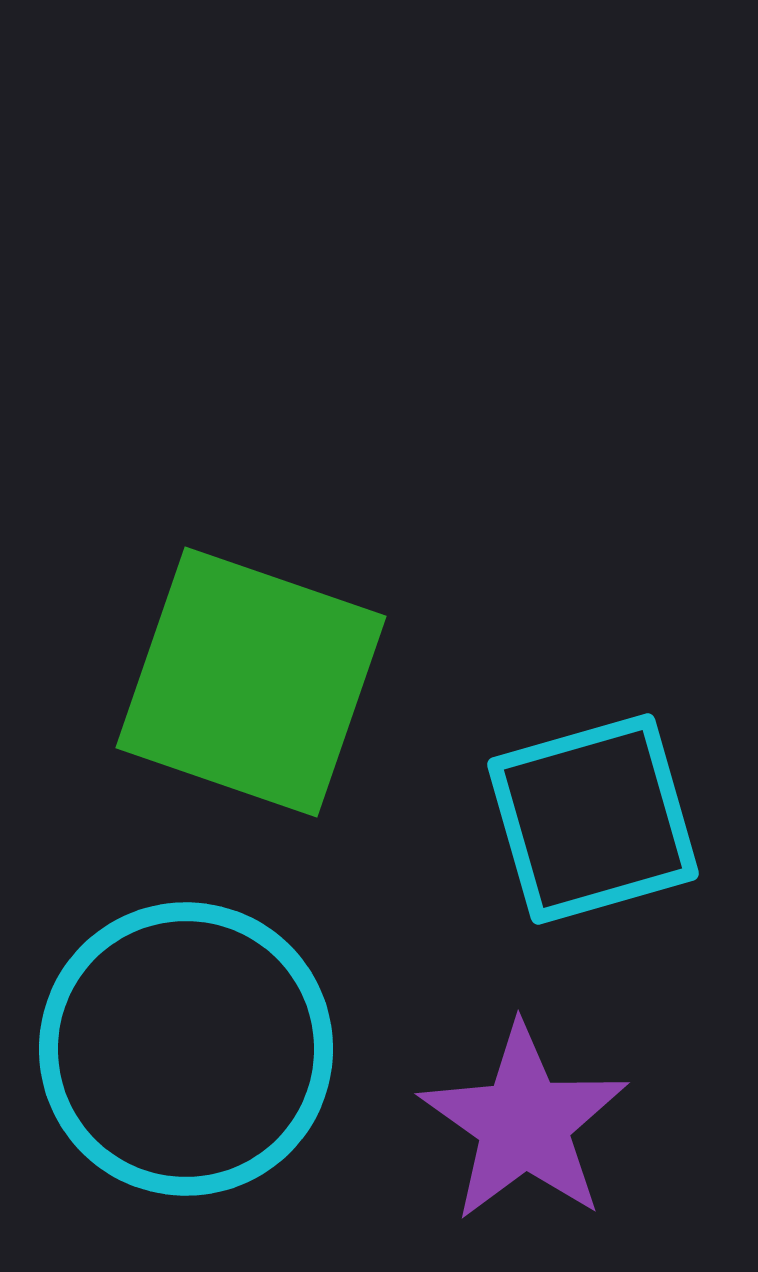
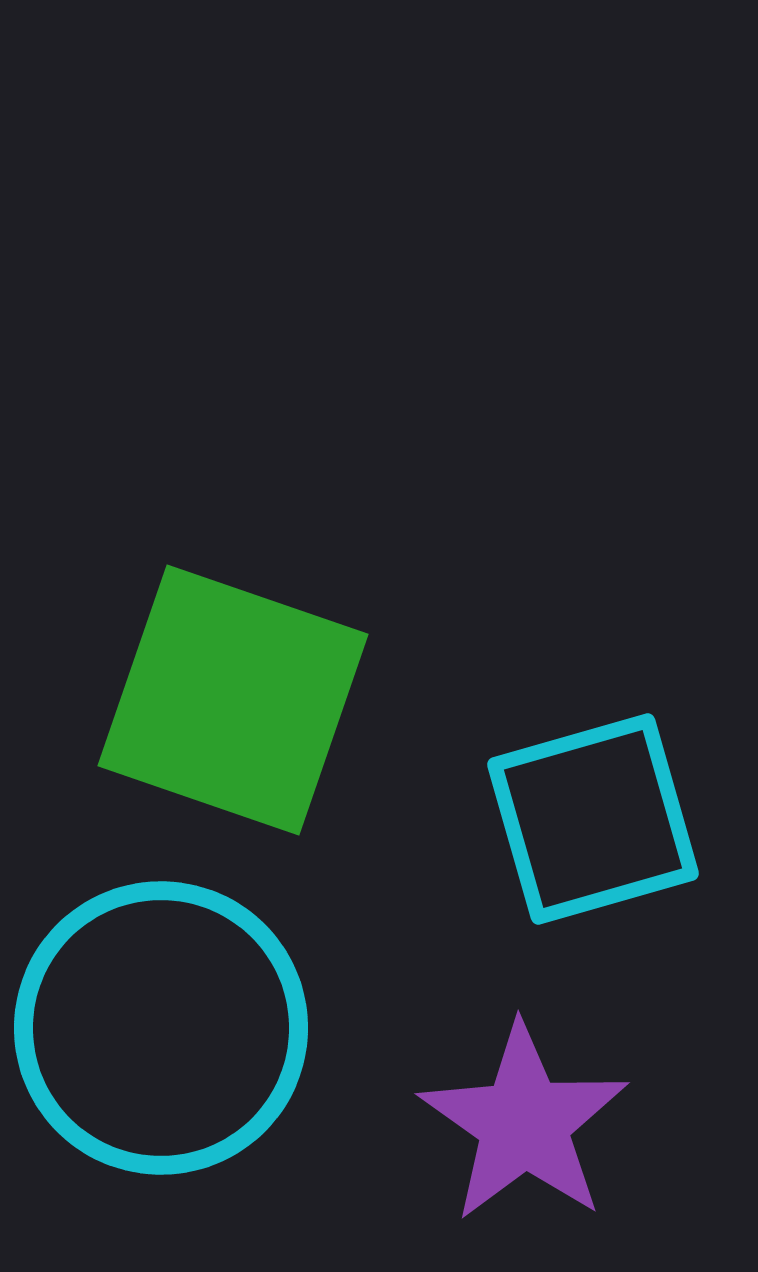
green square: moved 18 px left, 18 px down
cyan circle: moved 25 px left, 21 px up
